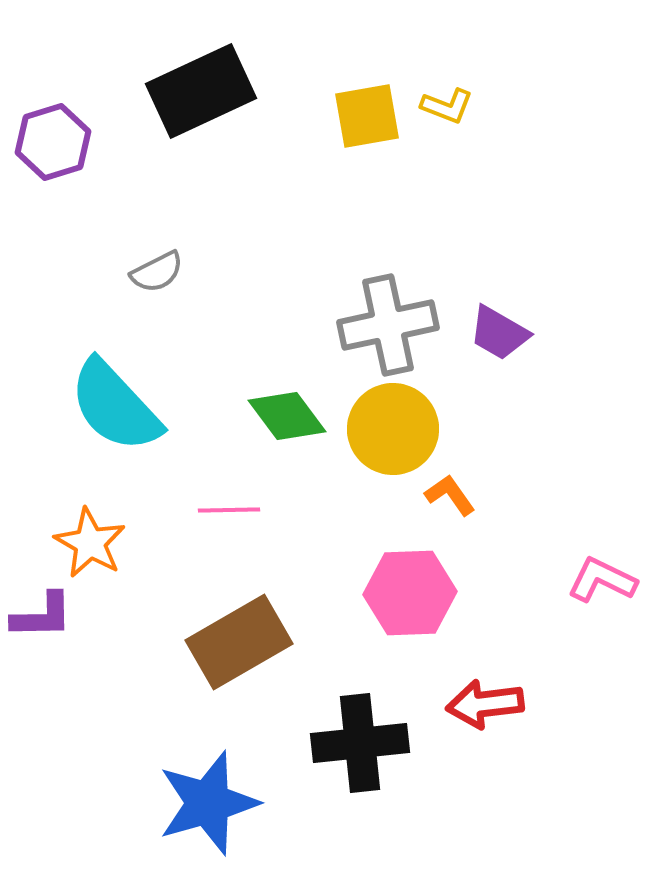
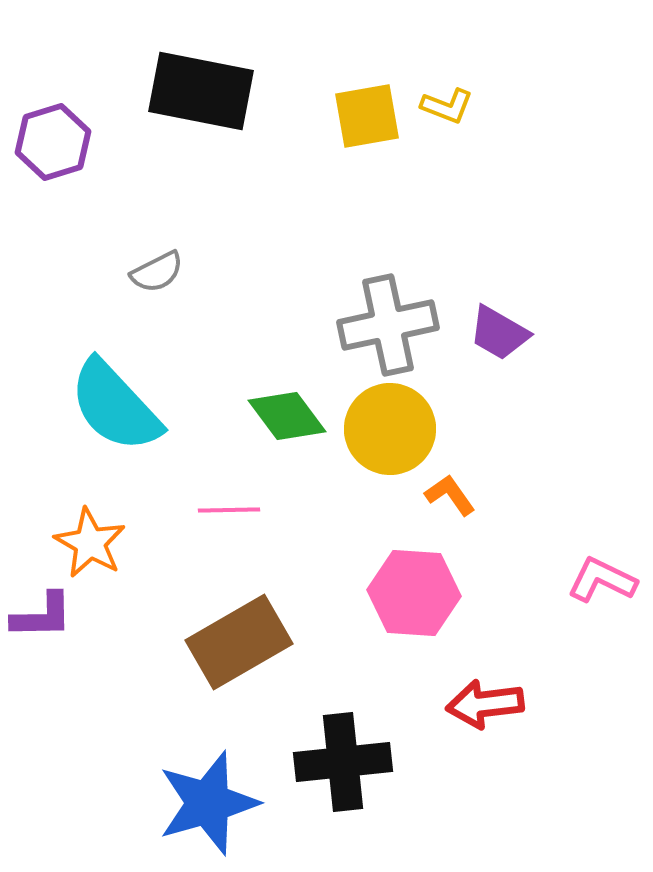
black rectangle: rotated 36 degrees clockwise
yellow circle: moved 3 px left
pink hexagon: moved 4 px right; rotated 6 degrees clockwise
black cross: moved 17 px left, 19 px down
